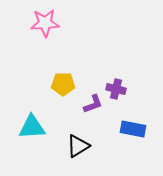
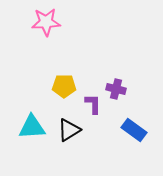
pink star: moved 1 px right, 1 px up
yellow pentagon: moved 1 px right, 2 px down
purple L-shape: rotated 70 degrees counterclockwise
blue rectangle: moved 1 px right, 1 px down; rotated 25 degrees clockwise
black triangle: moved 9 px left, 16 px up
